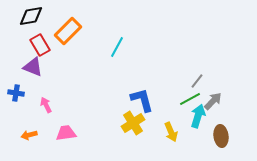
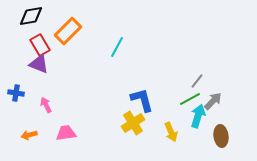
purple triangle: moved 6 px right, 3 px up
